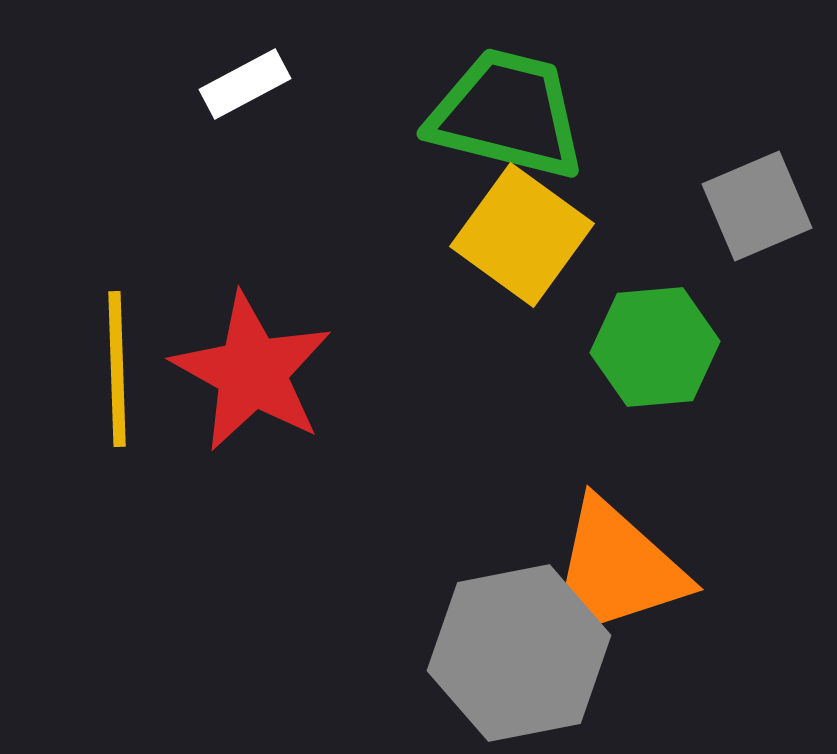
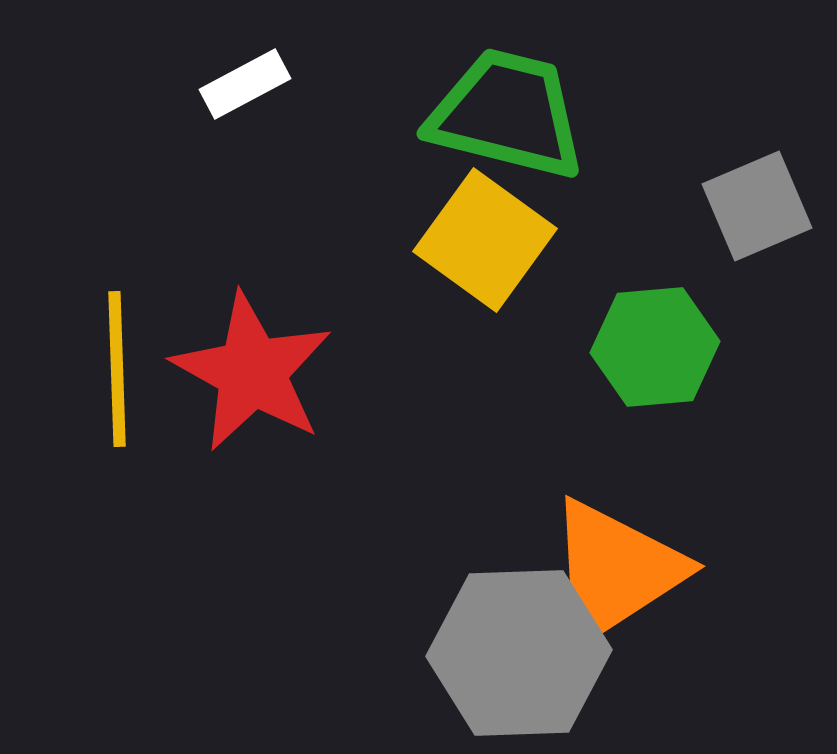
yellow square: moved 37 px left, 5 px down
orange triangle: rotated 15 degrees counterclockwise
gray hexagon: rotated 9 degrees clockwise
